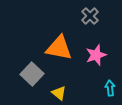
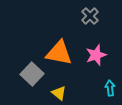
orange triangle: moved 5 px down
